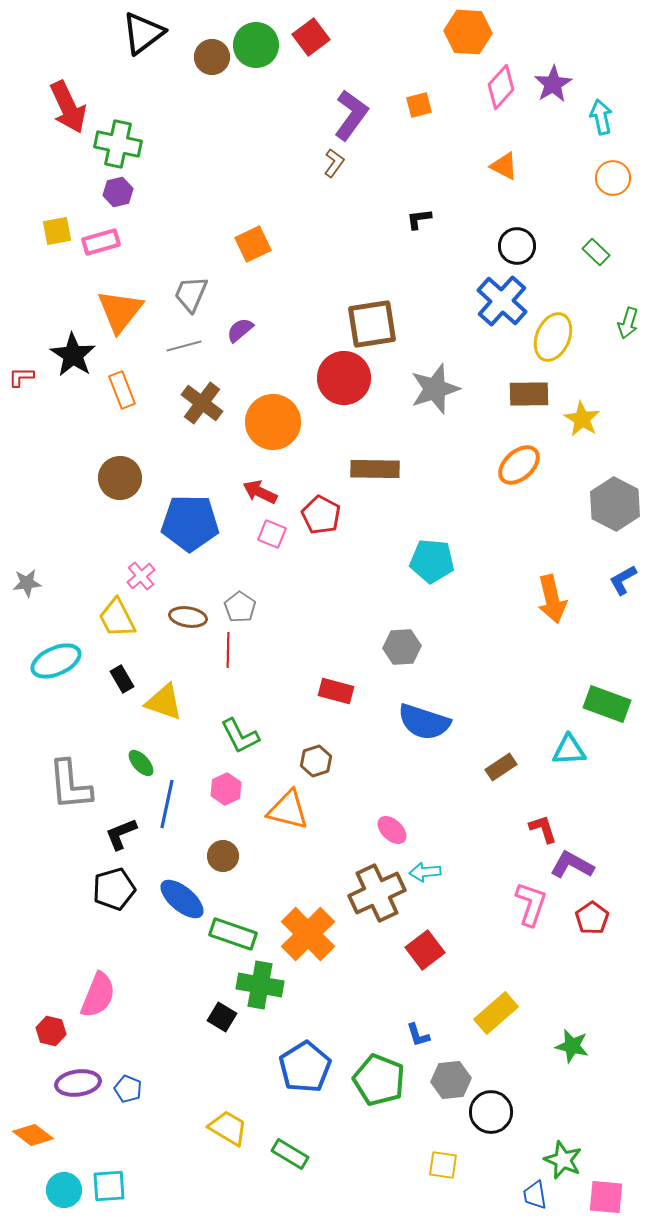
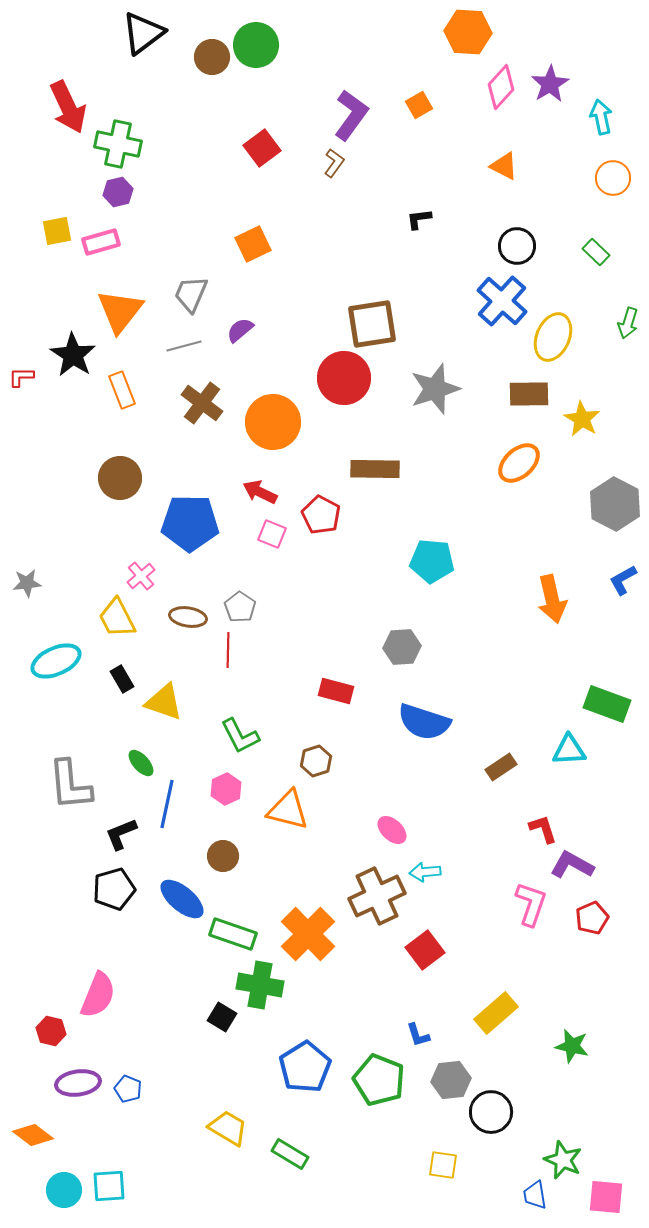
red square at (311, 37): moved 49 px left, 111 px down
purple star at (553, 84): moved 3 px left
orange square at (419, 105): rotated 16 degrees counterclockwise
orange ellipse at (519, 465): moved 2 px up
brown cross at (377, 893): moved 3 px down
red pentagon at (592, 918): rotated 12 degrees clockwise
